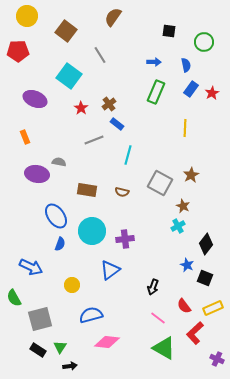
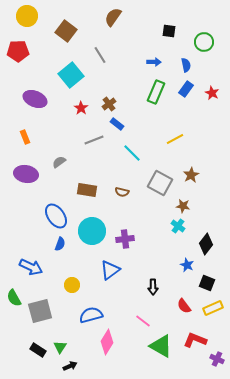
cyan square at (69, 76): moved 2 px right, 1 px up; rotated 15 degrees clockwise
blue rectangle at (191, 89): moved 5 px left
red star at (212, 93): rotated 16 degrees counterclockwise
yellow line at (185, 128): moved 10 px left, 11 px down; rotated 60 degrees clockwise
cyan line at (128, 155): moved 4 px right, 2 px up; rotated 60 degrees counterclockwise
gray semicircle at (59, 162): rotated 48 degrees counterclockwise
purple ellipse at (37, 174): moved 11 px left
brown star at (183, 206): rotated 16 degrees counterclockwise
cyan cross at (178, 226): rotated 24 degrees counterclockwise
black square at (205, 278): moved 2 px right, 5 px down
black arrow at (153, 287): rotated 21 degrees counterclockwise
pink line at (158, 318): moved 15 px left, 3 px down
gray square at (40, 319): moved 8 px up
red L-shape at (195, 333): moved 7 px down; rotated 65 degrees clockwise
pink diamond at (107, 342): rotated 65 degrees counterclockwise
green triangle at (164, 348): moved 3 px left, 2 px up
black arrow at (70, 366): rotated 16 degrees counterclockwise
